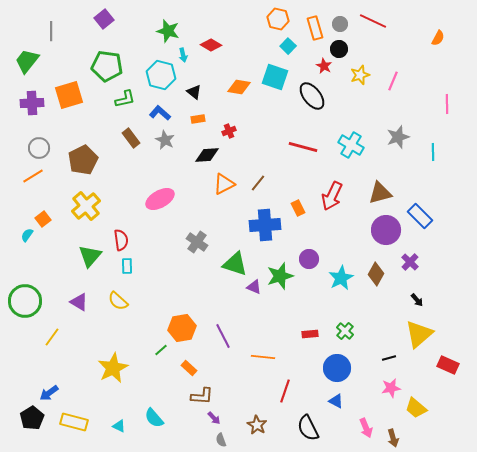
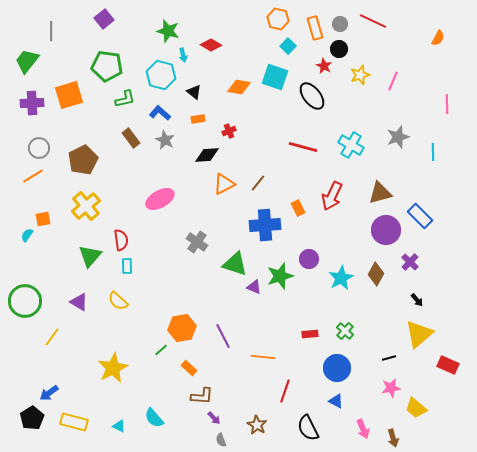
orange square at (43, 219): rotated 28 degrees clockwise
pink arrow at (366, 428): moved 3 px left, 1 px down
